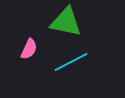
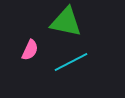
pink semicircle: moved 1 px right, 1 px down
